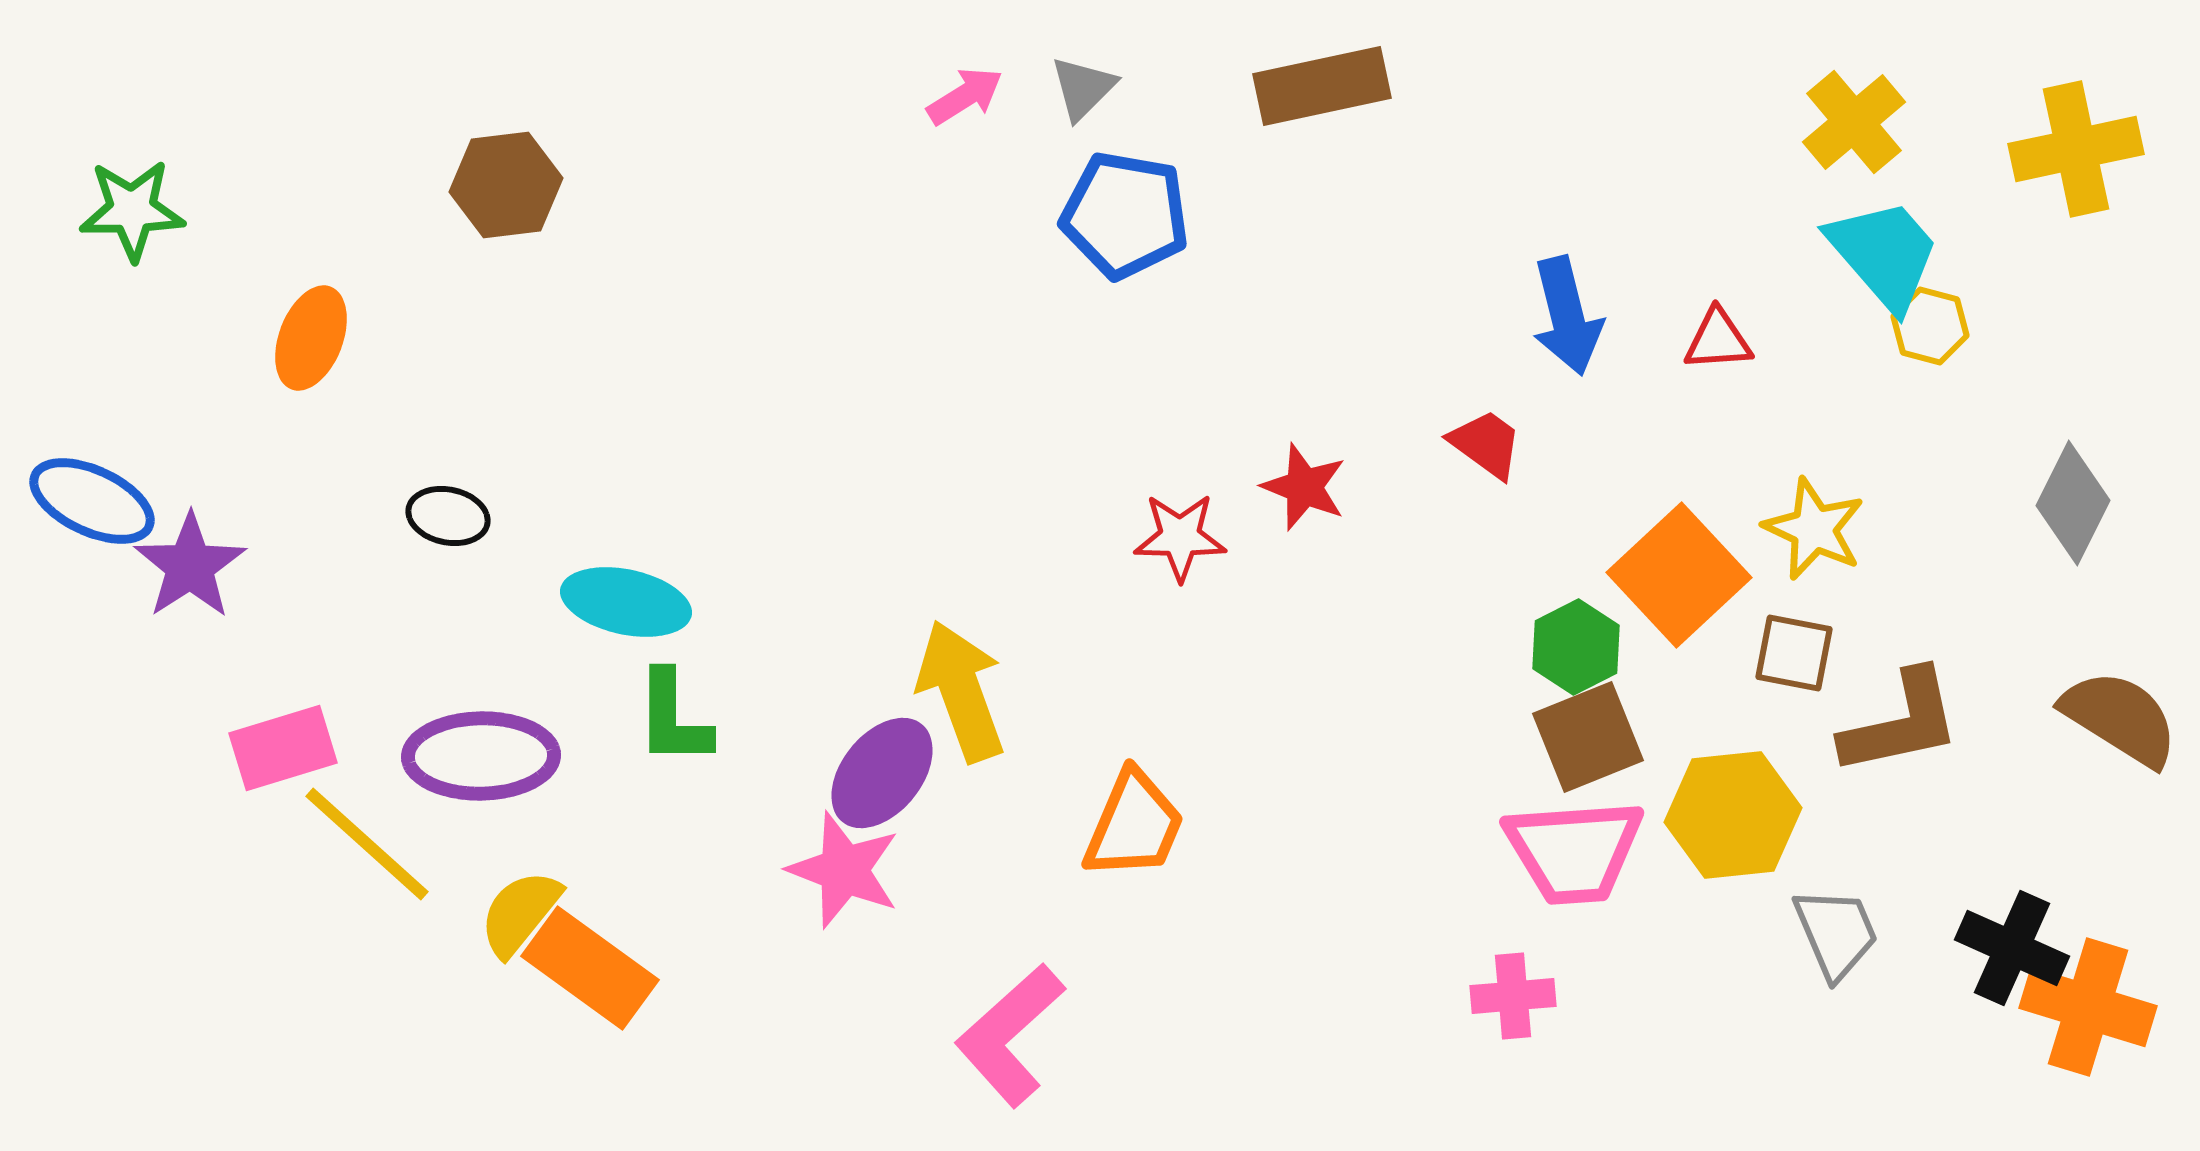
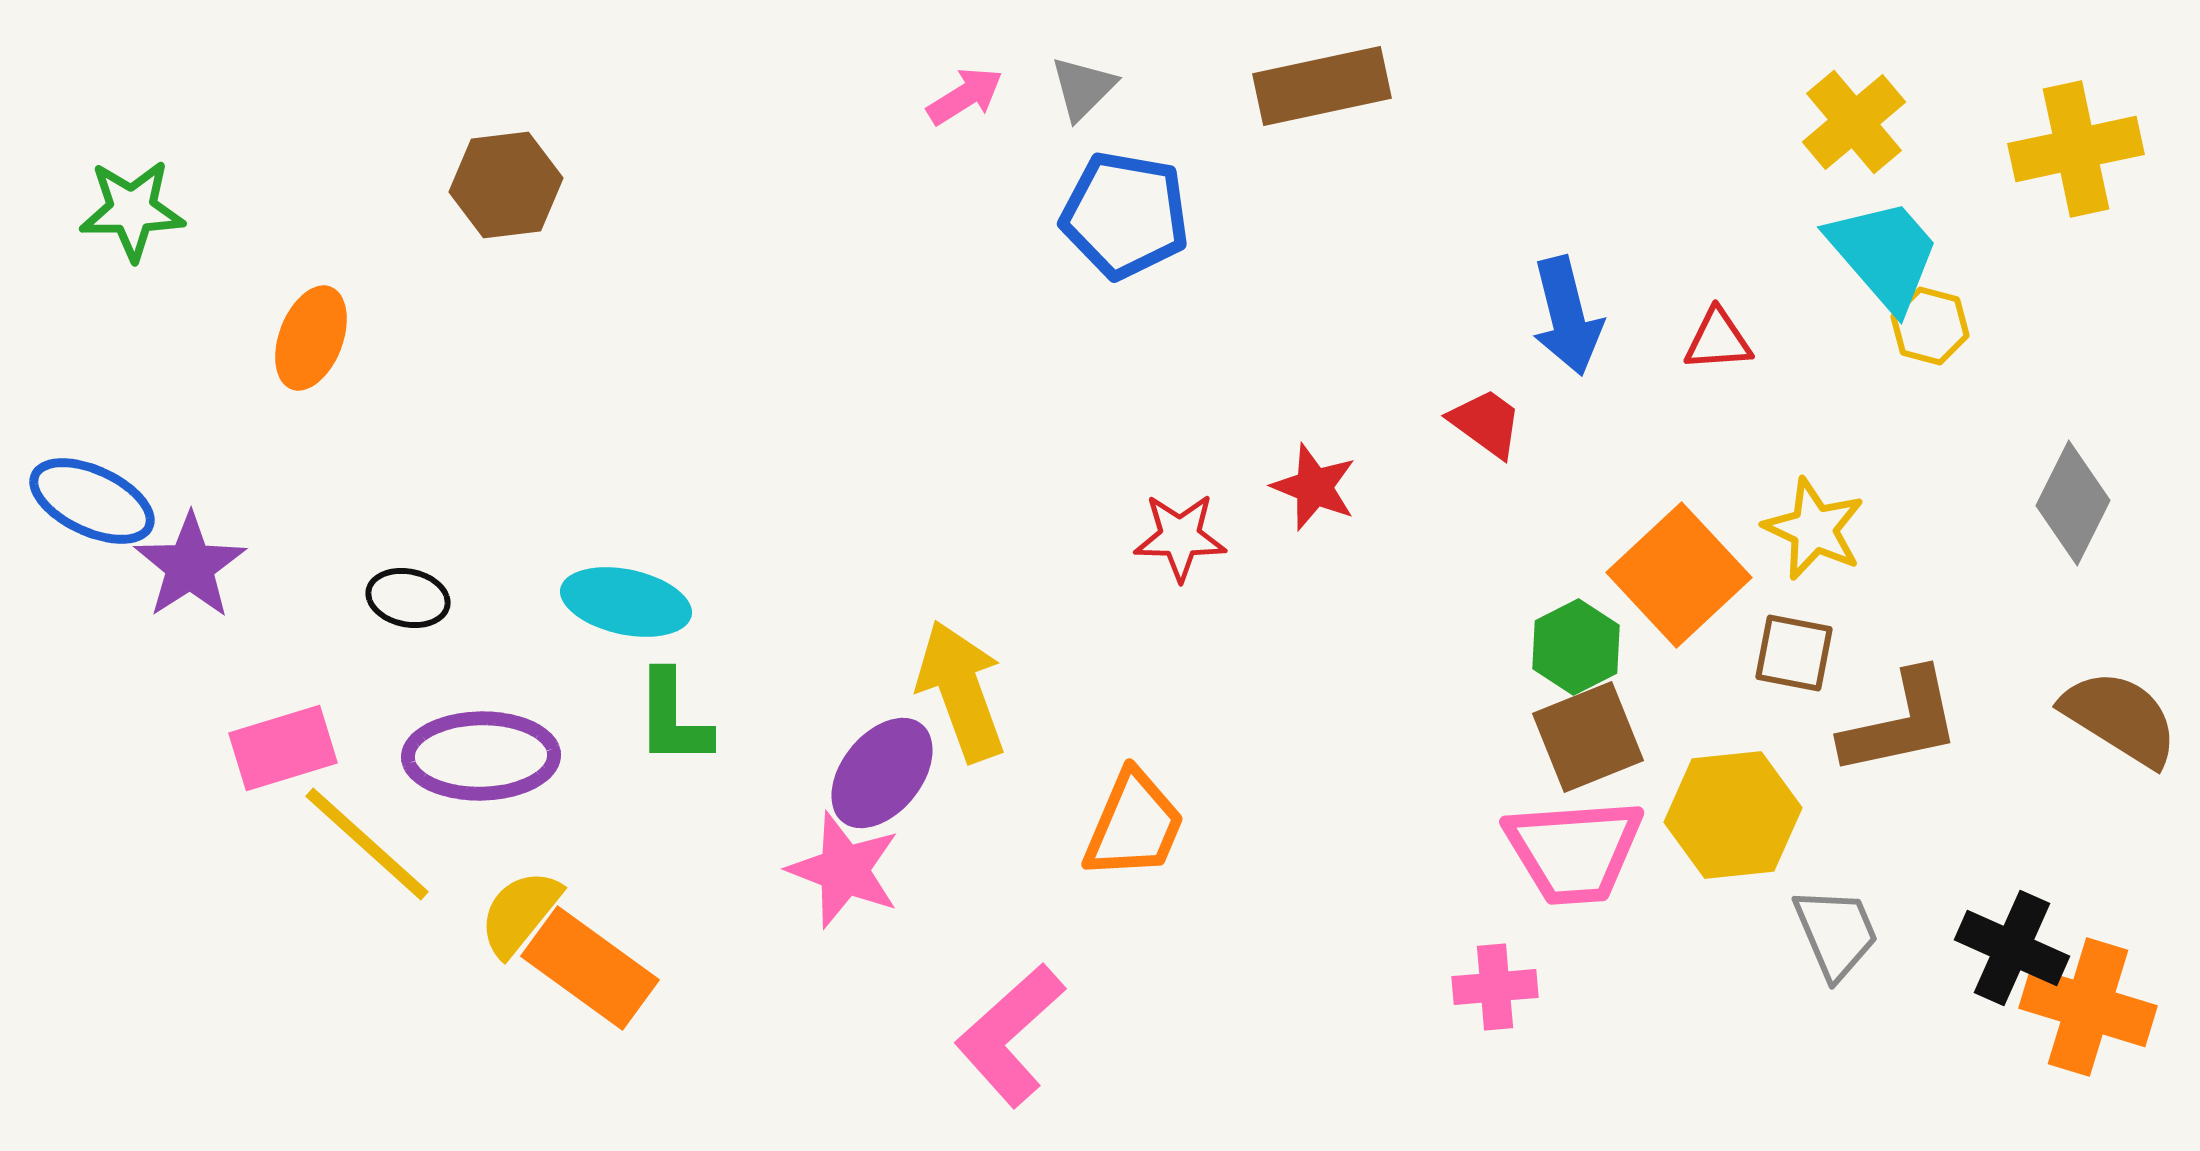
red trapezoid at (1486, 444): moved 21 px up
red star at (1304, 487): moved 10 px right
black ellipse at (448, 516): moved 40 px left, 82 px down
pink cross at (1513, 996): moved 18 px left, 9 px up
